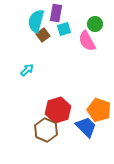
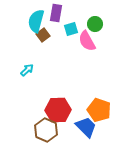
cyan square: moved 7 px right
red hexagon: rotated 15 degrees clockwise
